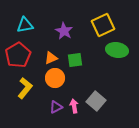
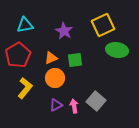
purple triangle: moved 2 px up
